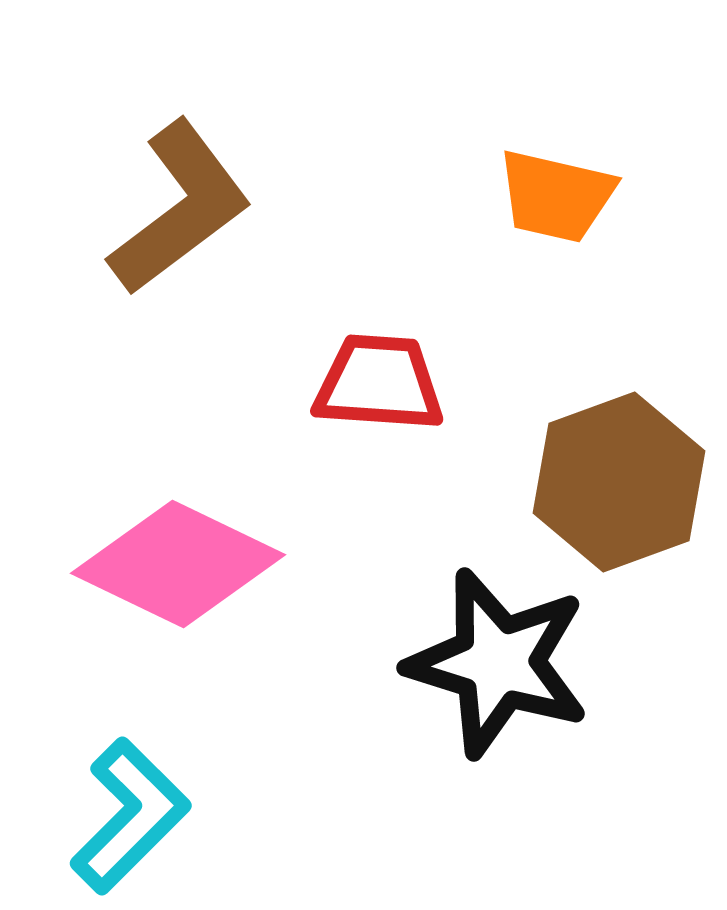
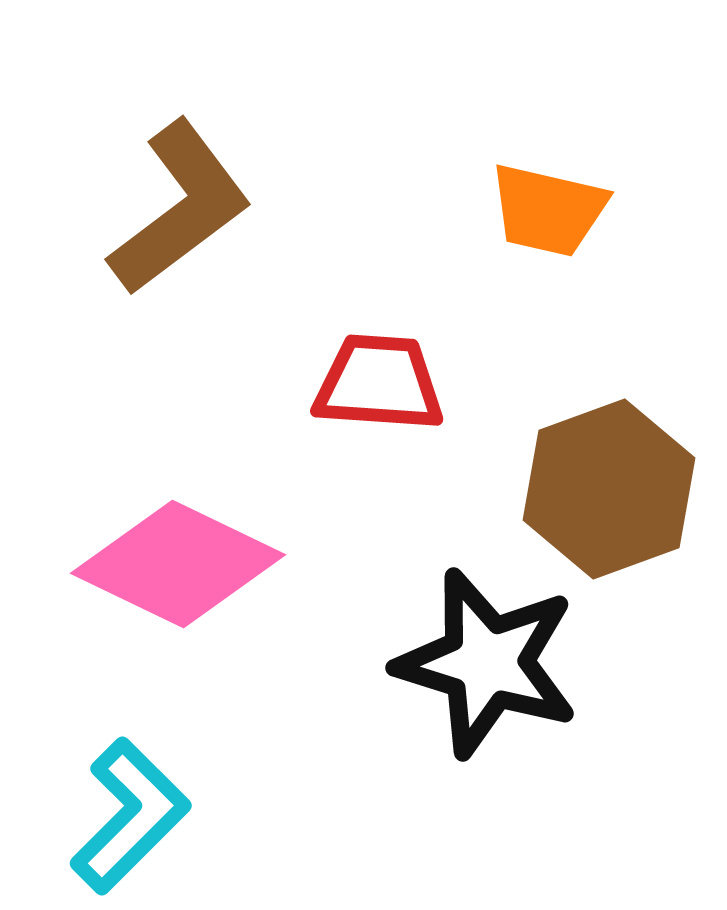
orange trapezoid: moved 8 px left, 14 px down
brown hexagon: moved 10 px left, 7 px down
black star: moved 11 px left
